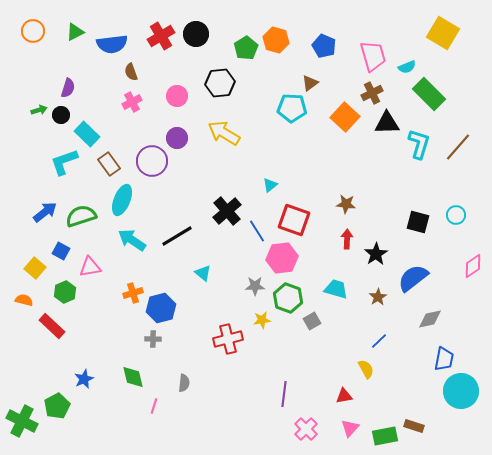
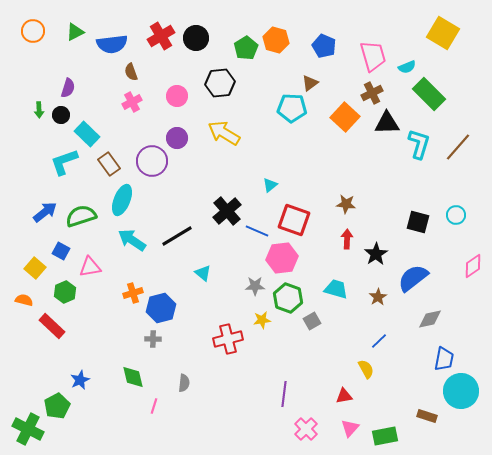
black circle at (196, 34): moved 4 px down
green arrow at (39, 110): rotated 105 degrees clockwise
blue line at (257, 231): rotated 35 degrees counterclockwise
blue star at (84, 379): moved 4 px left, 1 px down
green cross at (22, 421): moved 6 px right, 8 px down
brown rectangle at (414, 426): moved 13 px right, 10 px up
